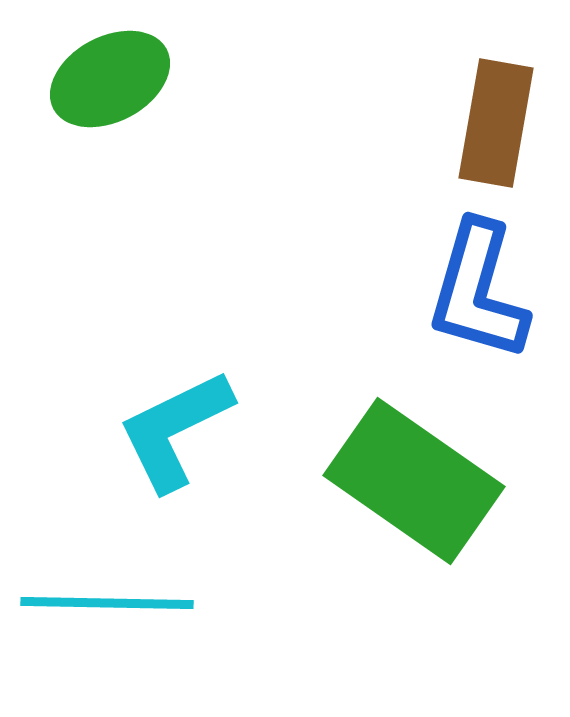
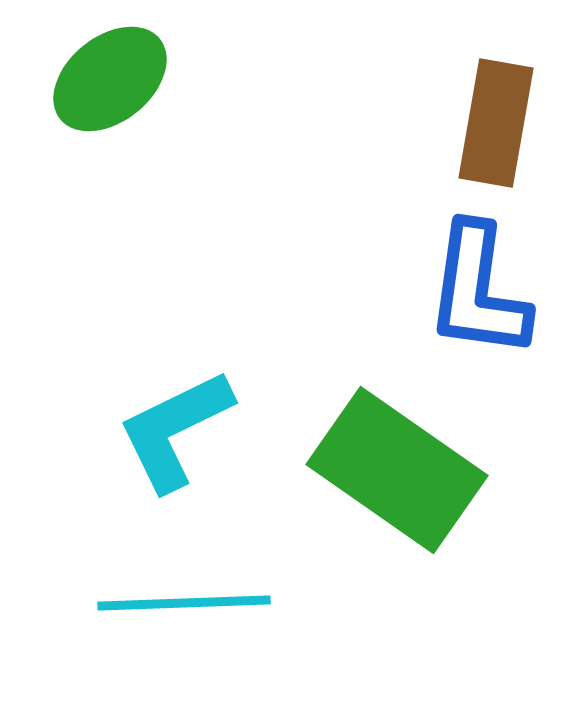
green ellipse: rotated 11 degrees counterclockwise
blue L-shape: rotated 8 degrees counterclockwise
green rectangle: moved 17 px left, 11 px up
cyan line: moved 77 px right; rotated 3 degrees counterclockwise
